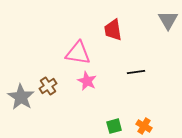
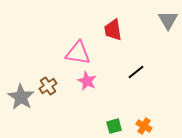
black line: rotated 30 degrees counterclockwise
